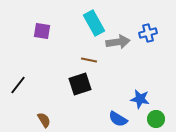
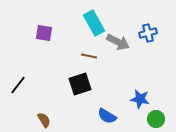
purple square: moved 2 px right, 2 px down
gray arrow: rotated 35 degrees clockwise
brown line: moved 4 px up
blue semicircle: moved 11 px left, 3 px up
